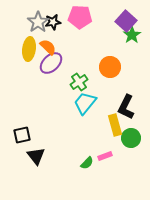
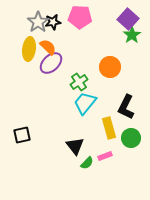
purple square: moved 2 px right, 2 px up
yellow rectangle: moved 6 px left, 3 px down
black triangle: moved 39 px right, 10 px up
